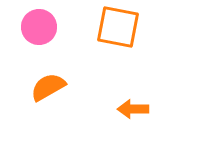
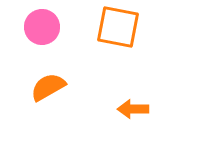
pink circle: moved 3 px right
